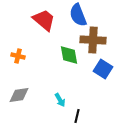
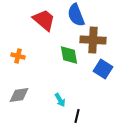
blue semicircle: moved 2 px left
